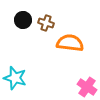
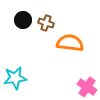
cyan star: rotated 25 degrees counterclockwise
